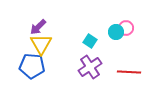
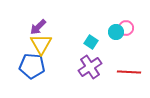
cyan square: moved 1 px right, 1 px down
